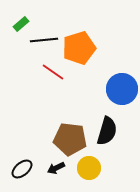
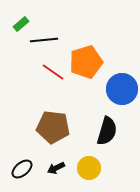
orange pentagon: moved 7 px right, 14 px down
brown pentagon: moved 17 px left, 12 px up
